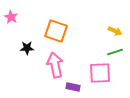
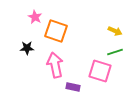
pink star: moved 24 px right
pink square: moved 2 px up; rotated 20 degrees clockwise
